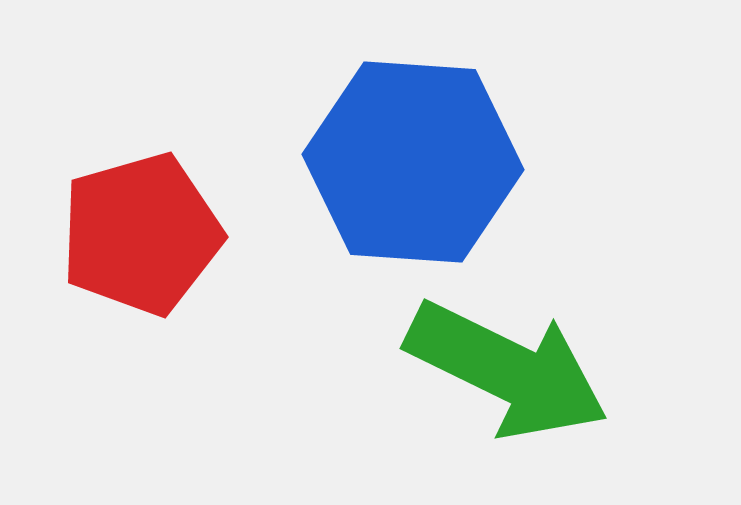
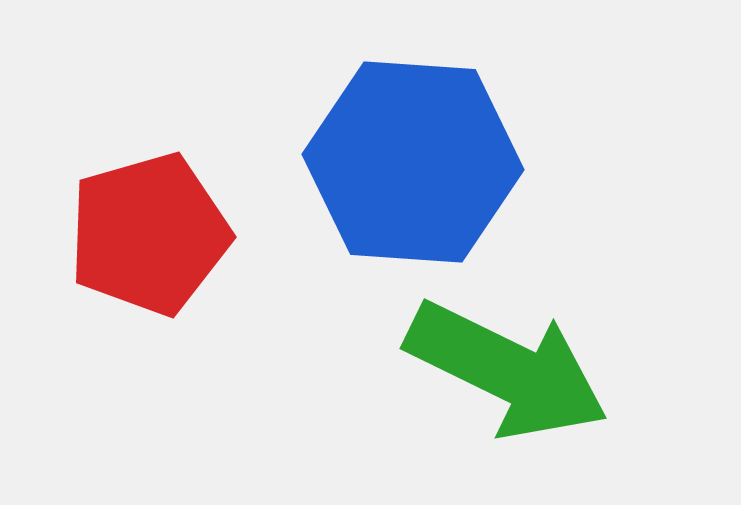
red pentagon: moved 8 px right
